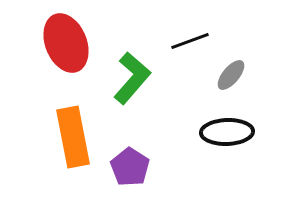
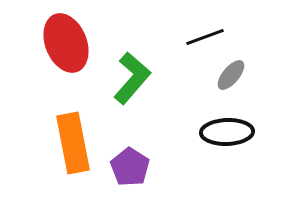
black line: moved 15 px right, 4 px up
orange rectangle: moved 6 px down
